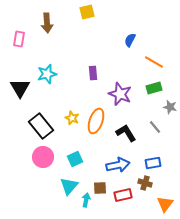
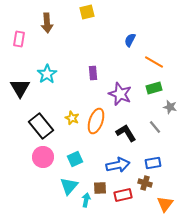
cyan star: rotated 18 degrees counterclockwise
